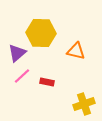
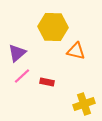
yellow hexagon: moved 12 px right, 6 px up
